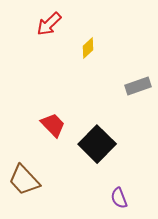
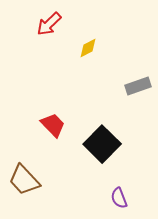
yellow diamond: rotated 15 degrees clockwise
black square: moved 5 px right
